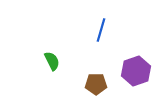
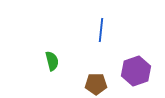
blue line: rotated 10 degrees counterclockwise
green semicircle: rotated 12 degrees clockwise
